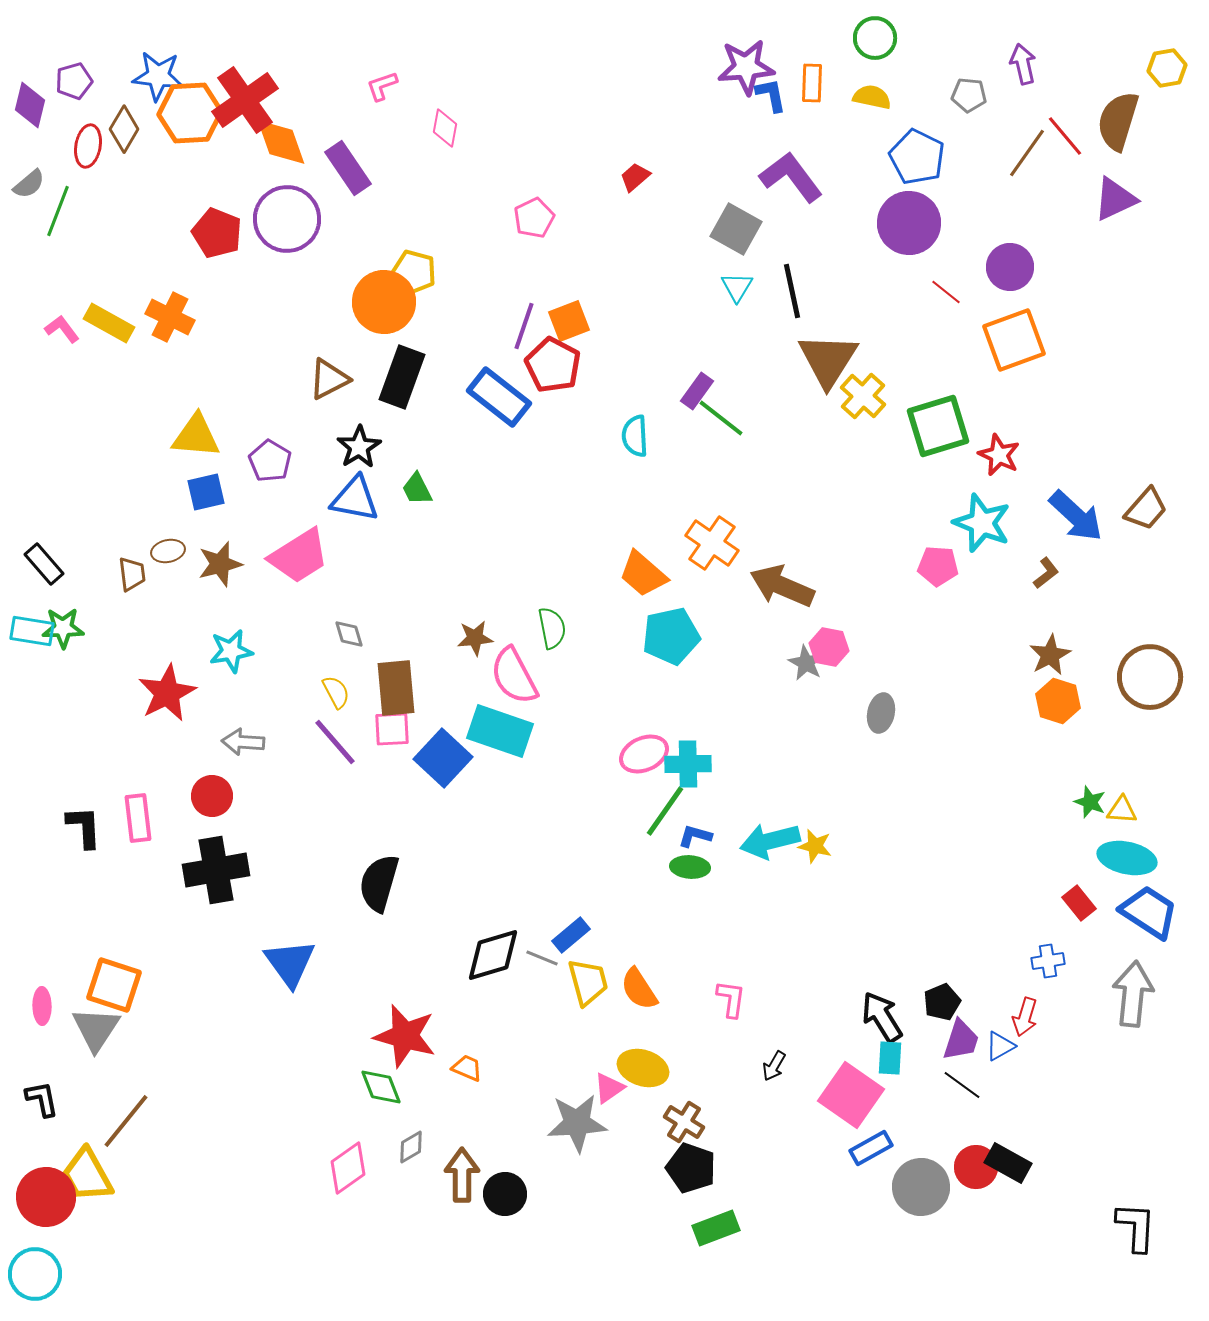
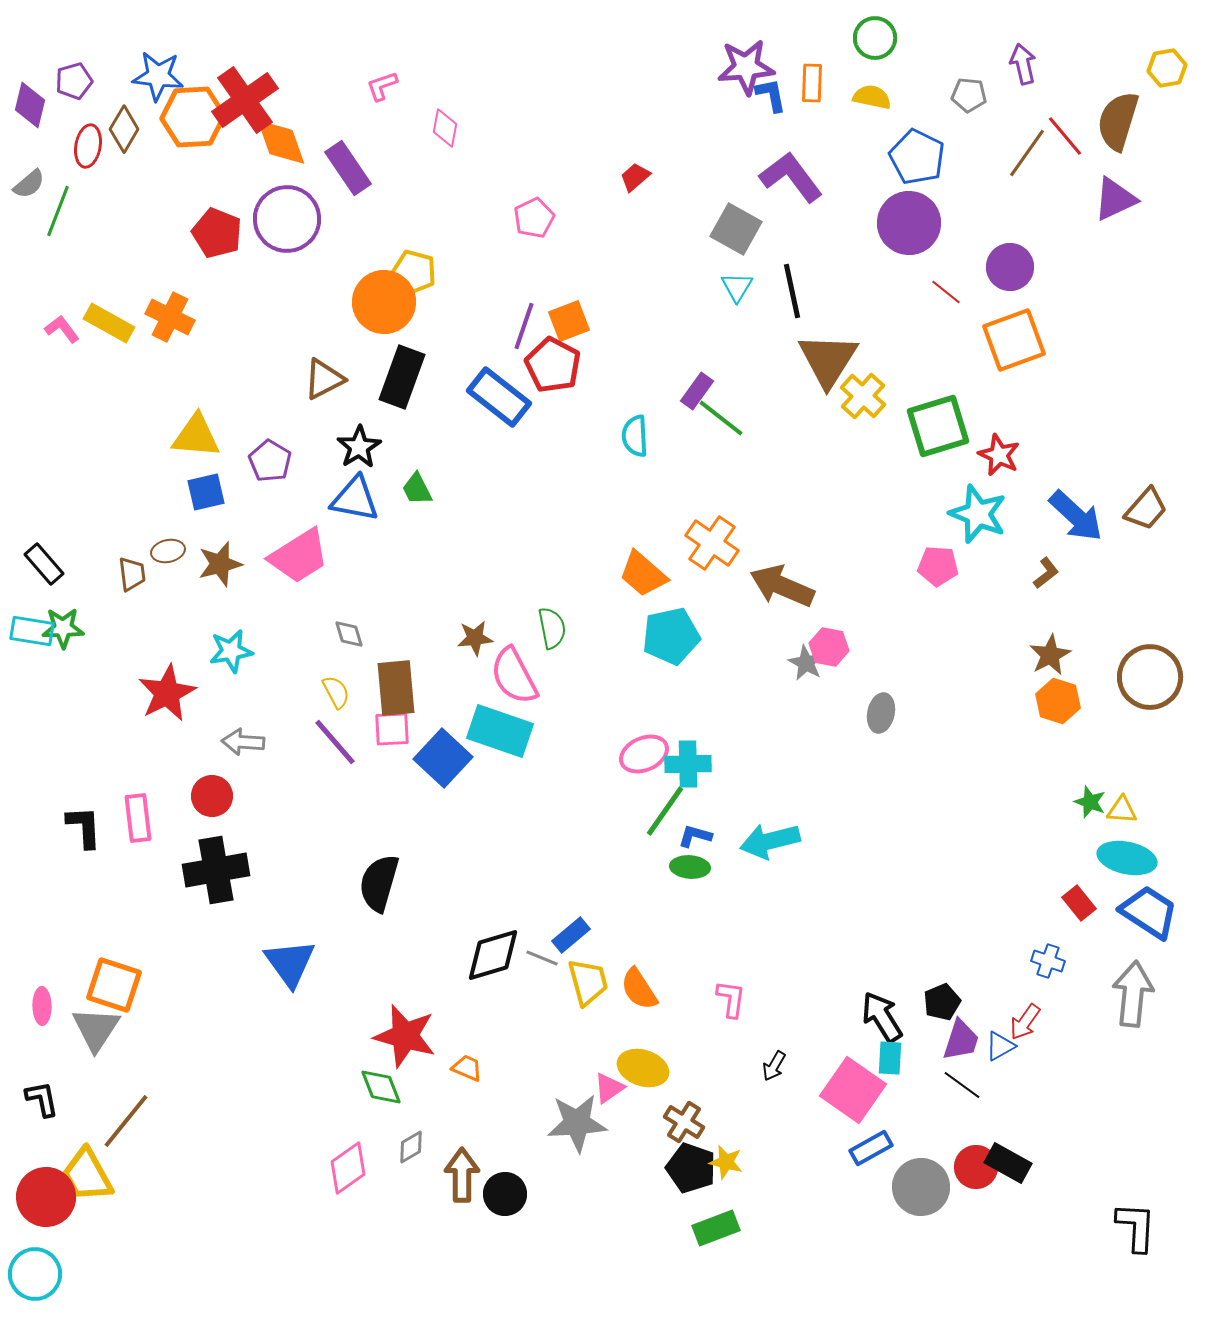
orange hexagon at (190, 113): moved 3 px right, 4 px down
brown triangle at (329, 379): moved 5 px left
cyan star at (982, 523): moved 4 px left, 9 px up
yellow star at (815, 846): moved 89 px left, 316 px down
blue cross at (1048, 961): rotated 28 degrees clockwise
red arrow at (1025, 1017): moved 5 px down; rotated 18 degrees clockwise
pink square at (851, 1095): moved 2 px right, 5 px up
